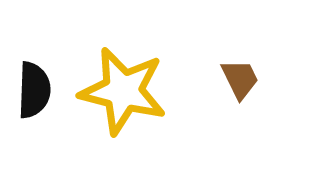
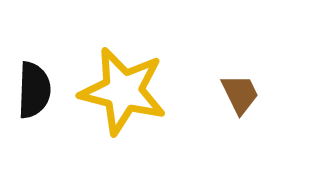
brown trapezoid: moved 15 px down
